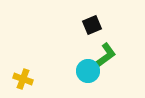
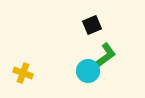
yellow cross: moved 6 px up
